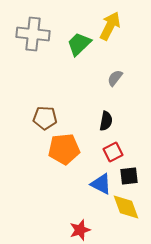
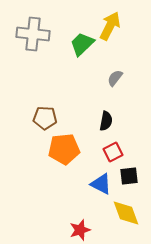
green trapezoid: moved 3 px right
yellow diamond: moved 6 px down
